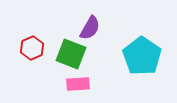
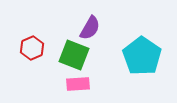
green square: moved 3 px right, 1 px down
